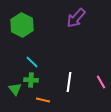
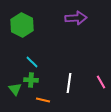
purple arrow: rotated 135 degrees counterclockwise
white line: moved 1 px down
